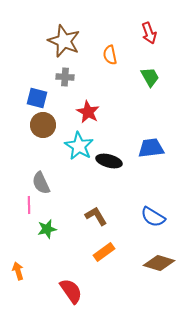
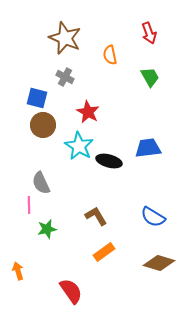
brown star: moved 1 px right, 3 px up
gray cross: rotated 24 degrees clockwise
blue trapezoid: moved 3 px left
